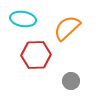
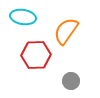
cyan ellipse: moved 2 px up
orange semicircle: moved 1 px left, 3 px down; rotated 12 degrees counterclockwise
